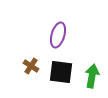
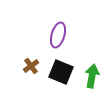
brown cross: rotated 21 degrees clockwise
black square: rotated 15 degrees clockwise
